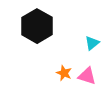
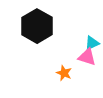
cyan triangle: rotated 14 degrees clockwise
pink triangle: moved 19 px up
